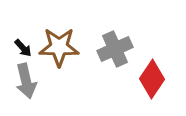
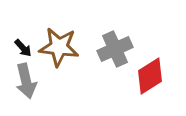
brown star: rotated 6 degrees clockwise
red diamond: moved 2 px left, 3 px up; rotated 24 degrees clockwise
